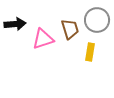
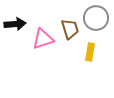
gray circle: moved 1 px left, 2 px up
